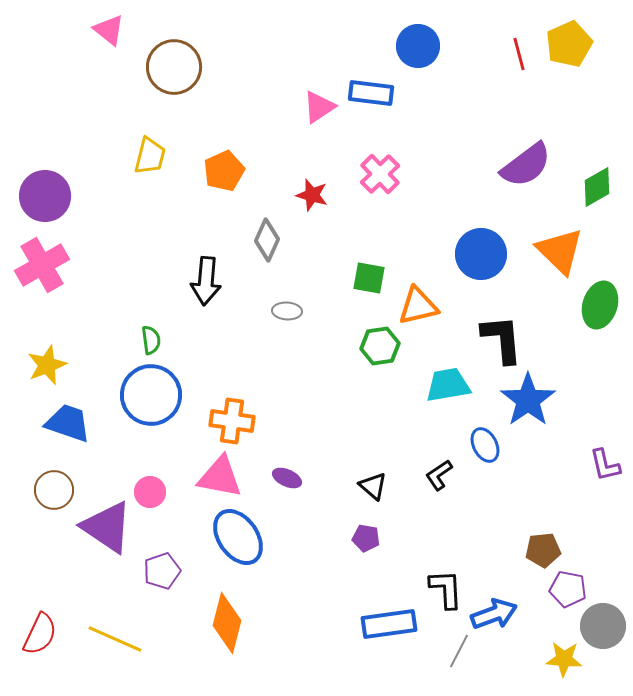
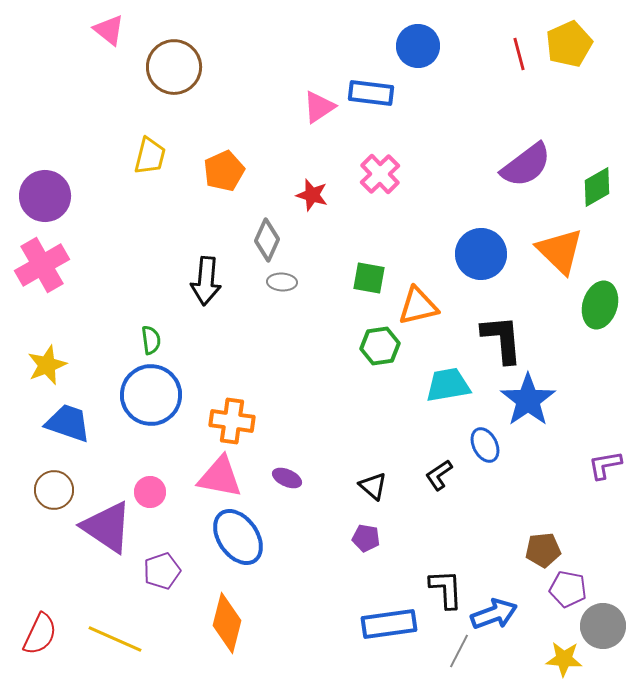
gray ellipse at (287, 311): moved 5 px left, 29 px up
purple L-shape at (605, 465): rotated 93 degrees clockwise
